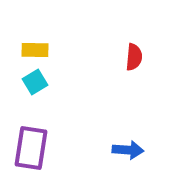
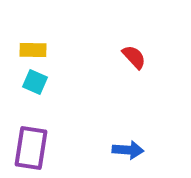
yellow rectangle: moved 2 px left
red semicircle: rotated 48 degrees counterclockwise
cyan square: rotated 35 degrees counterclockwise
